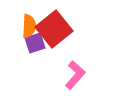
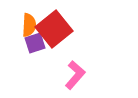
orange semicircle: moved 1 px up
